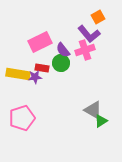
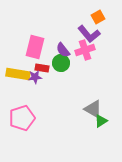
pink rectangle: moved 5 px left, 5 px down; rotated 50 degrees counterclockwise
gray triangle: moved 1 px up
